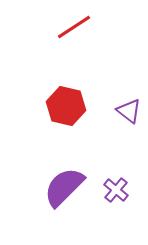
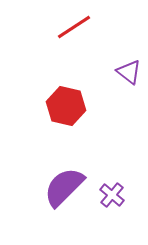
purple triangle: moved 39 px up
purple cross: moved 4 px left, 5 px down
